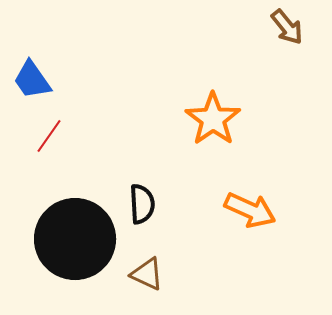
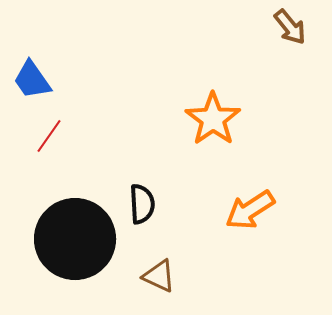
brown arrow: moved 3 px right
orange arrow: rotated 123 degrees clockwise
brown triangle: moved 12 px right, 2 px down
